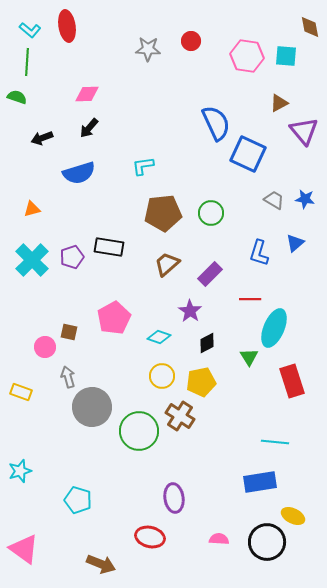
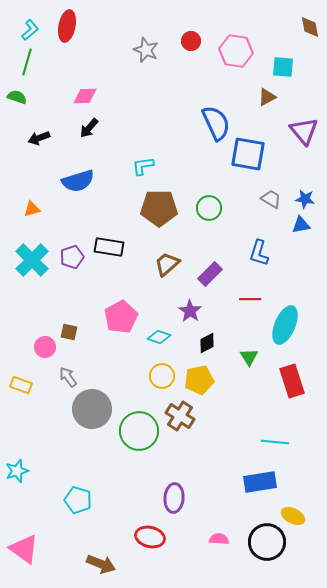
red ellipse at (67, 26): rotated 20 degrees clockwise
cyan L-shape at (30, 30): rotated 80 degrees counterclockwise
gray star at (148, 49): moved 2 px left, 1 px down; rotated 20 degrees clockwise
pink hexagon at (247, 56): moved 11 px left, 5 px up
cyan square at (286, 56): moved 3 px left, 11 px down
green line at (27, 62): rotated 12 degrees clockwise
pink diamond at (87, 94): moved 2 px left, 2 px down
brown triangle at (279, 103): moved 12 px left, 6 px up
black arrow at (42, 138): moved 3 px left
blue square at (248, 154): rotated 15 degrees counterclockwise
blue semicircle at (79, 173): moved 1 px left, 8 px down
gray trapezoid at (274, 200): moved 3 px left, 1 px up
brown pentagon at (163, 213): moved 4 px left, 5 px up; rotated 6 degrees clockwise
green circle at (211, 213): moved 2 px left, 5 px up
blue triangle at (295, 243): moved 6 px right, 18 px up; rotated 30 degrees clockwise
pink pentagon at (114, 318): moved 7 px right, 1 px up
cyan ellipse at (274, 328): moved 11 px right, 3 px up
gray arrow at (68, 377): rotated 20 degrees counterclockwise
yellow pentagon at (201, 382): moved 2 px left, 2 px up
yellow rectangle at (21, 392): moved 7 px up
gray circle at (92, 407): moved 2 px down
cyan star at (20, 471): moved 3 px left
purple ellipse at (174, 498): rotated 12 degrees clockwise
